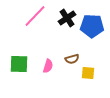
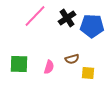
pink semicircle: moved 1 px right, 1 px down
